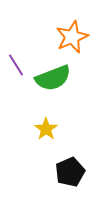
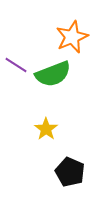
purple line: rotated 25 degrees counterclockwise
green semicircle: moved 4 px up
black pentagon: rotated 24 degrees counterclockwise
